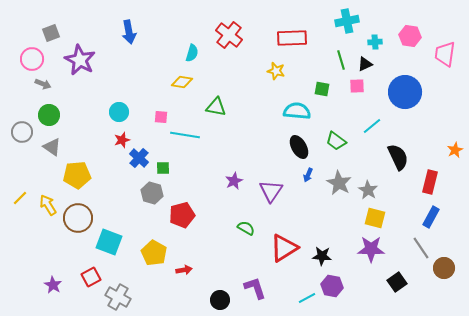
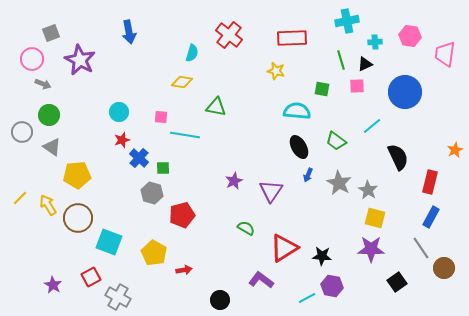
purple L-shape at (255, 288): moved 6 px right, 8 px up; rotated 35 degrees counterclockwise
